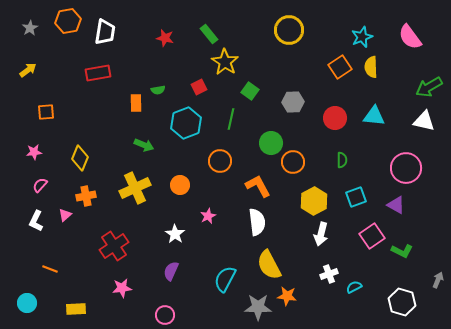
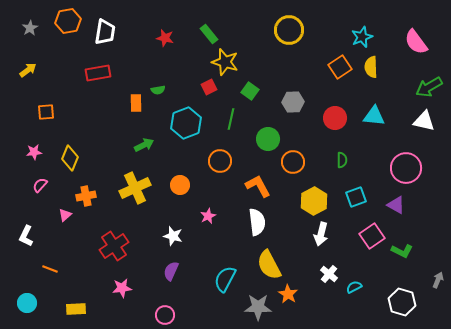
pink semicircle at (410, 37): moved 6 px right, 5 px down
yellow star at (225, 62): rotated 16 degrees counterclockwise
red square at (199, 87): moved 10 px right
green circle at (271, 143): moved 3 px left, 4 px up
green arrow at (144, 145): rotated 48 degrees counterclockwise
yellow diamond at (80, 158): moved 10 px left
white L-shape at (36, 221): moved 10 px left, 15 px down
white star at (175, 234): moved 2 px left, 2 px down; rotated 18 degrees counterclockwise
white cross at (329, 274): rotated 30 degrees counterclockwise
orange star at (287, 296): moved 1 px right, 2 px up; rotated 24 degrees clockwise
